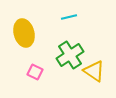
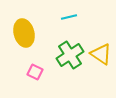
yellow triangle: moved 7 px right, 17 px up
